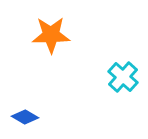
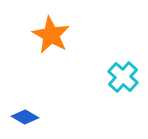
orange star: rotated 30 degrees clockwise
